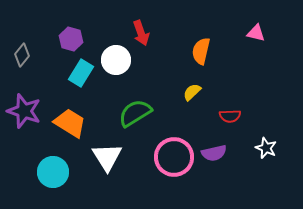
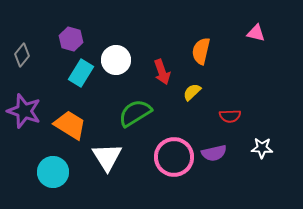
red arrow: moved 21 px right, 39 px down
orange trapezoid: moved 2 px down
white star: moved 4 px left; rotated 20 degrees counterclockwise
